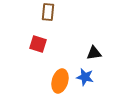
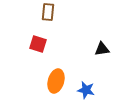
black triangle: moved 8 px right, 4 px up
blue star: moved 1 px right, 13 px down
orange ellipse: moved 4 px left
